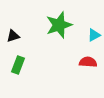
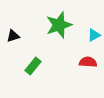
green rectangle: moved 15 px right, 1 px down; rotated 18 degrees clockwise
